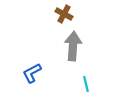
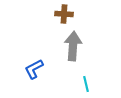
brown cross: rotated 24 degrees counterclockwise
blue L-shape: moved 2 px right, 4 px up
